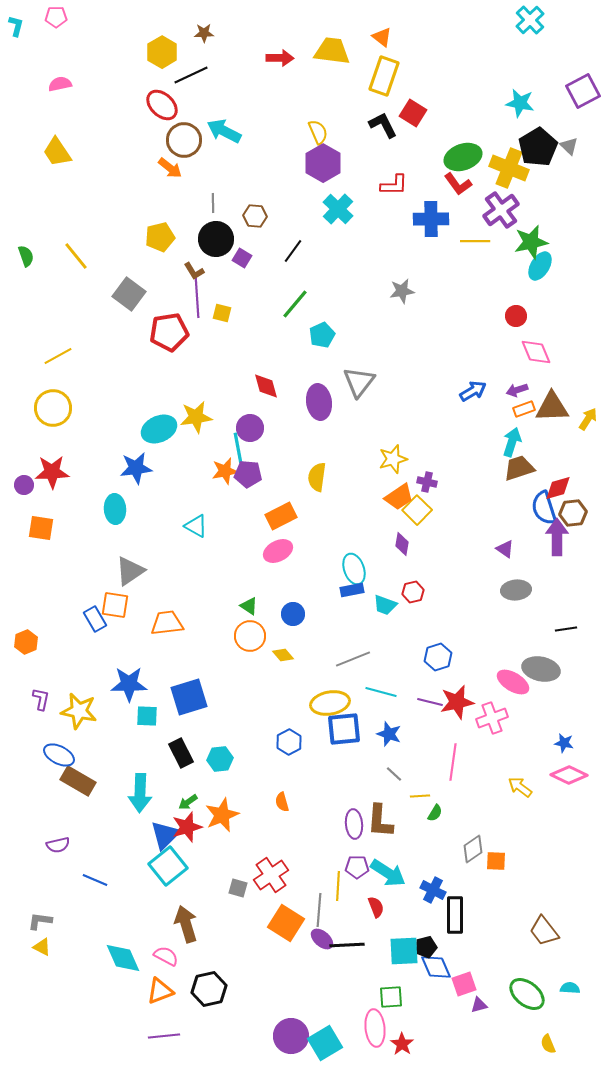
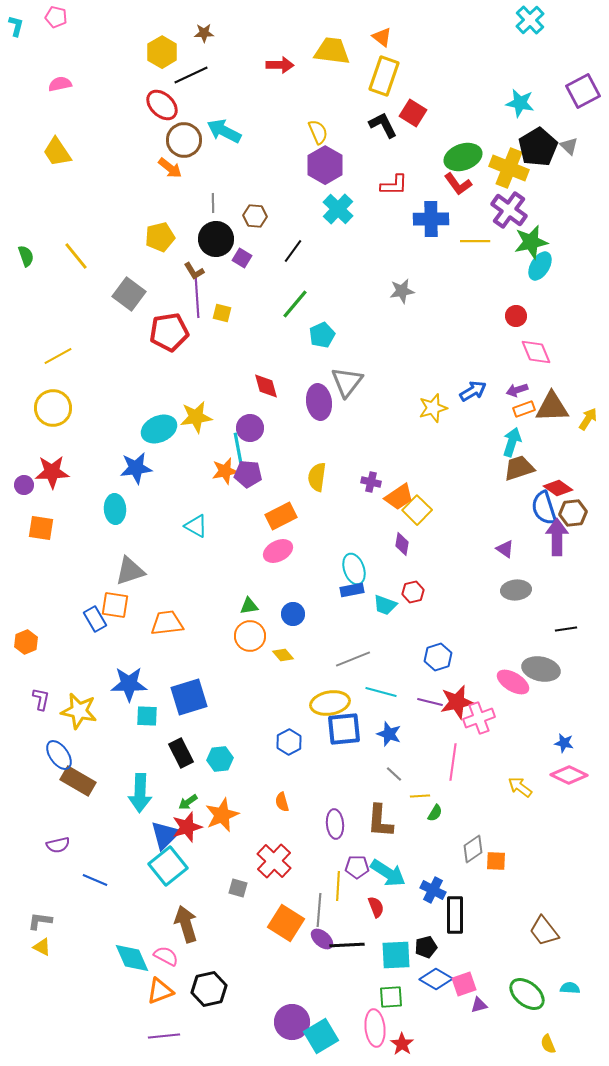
pink pentagon at (56, 17): rotated 15 degrees clockwise
red arrow at (280, 58): moved 7 px down
purple hexagon at (323, 163): moved 2 px right, 2 px down
purple cross at (501, 210): moved 8 px right; rotated 18 degrees counterclockwise
gray triangle at (359, 382): moved 12 px left
yellow star at (393, 459): moved 40 px right, 51 px up
purple cross at (427, 482): moved 56 px left
red diamond at (558, 488): rotated 52 degrees clockwise
gray triangle at (130, 571): rotated 16 degrees clockwise
green triangle at (249, 606): rotated 42 degrees counterclockwise
pink cross at (492, 718): moved 13 px left
blue ellipse at (59, 755): rotated 28 degrees clockwise
purple ellipse at (354, 824): moved 19 px left
red cross at (271, 875): moved 3 px right, 14 px up; rotated 12 degrees counterclockwise
cyan square at (404, 951): moved 8 px left, 4 px down
cyan diamond at (123, 958): moved 9 px right
blue diamond at (436, 967): moved 12 px down; rotated 36 degrees counterclockwise
purple circle at (291, 1036): moved 1 px right, 14 px up
cyan square at (325, 1043): moved 4 px left, 7 px up
